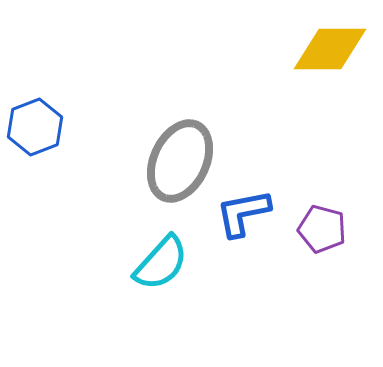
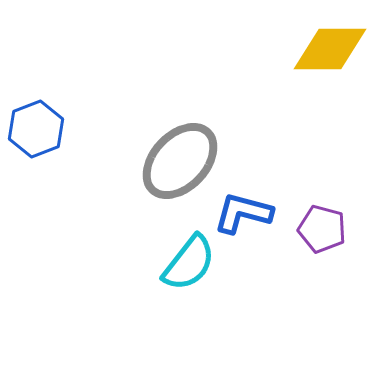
blue hexagon: moved 1 px right, 2 px down
gray ellipse: rotated 18 degrees clockwise
blue L-shape: rotated 26 degrees clockwise
cyan semicircle: moved 28 px right; rotated 4 degrees counterclockwise
